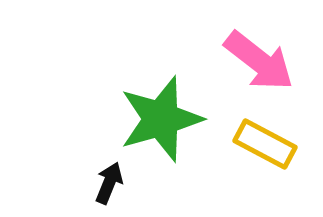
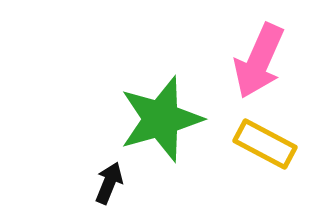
pink arrow: rotated 76 degrees clockwise
